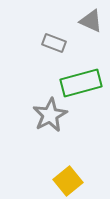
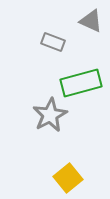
gray rectangle: moved 1 px left, 1 px up
yellow square: moved 3 px up
